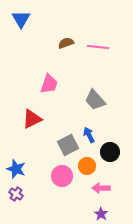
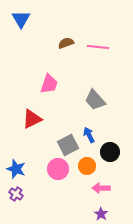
pink circle: moved 4 px left, 7 px up
